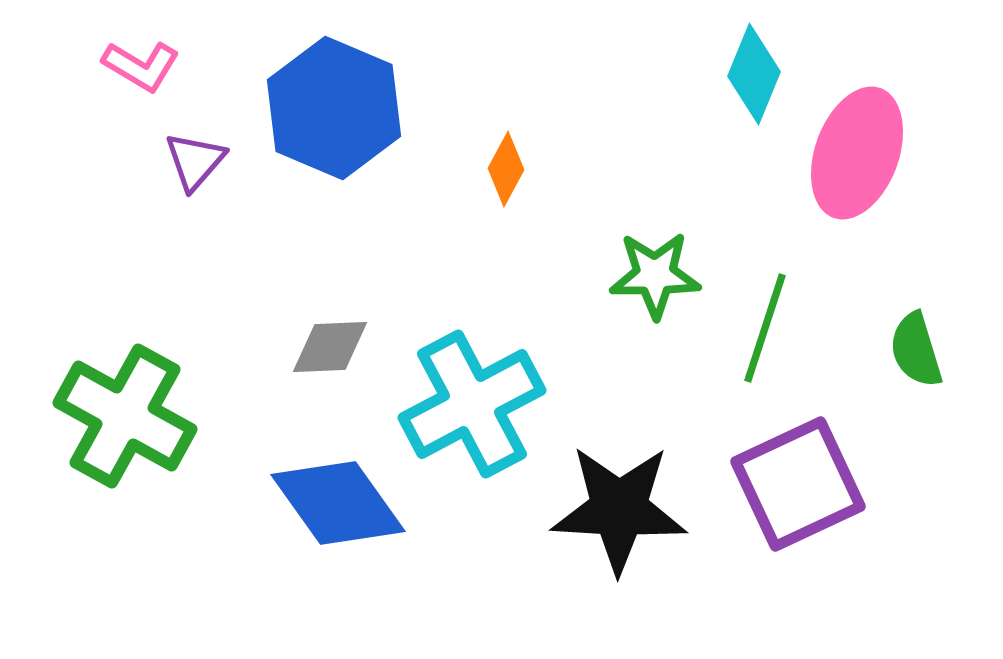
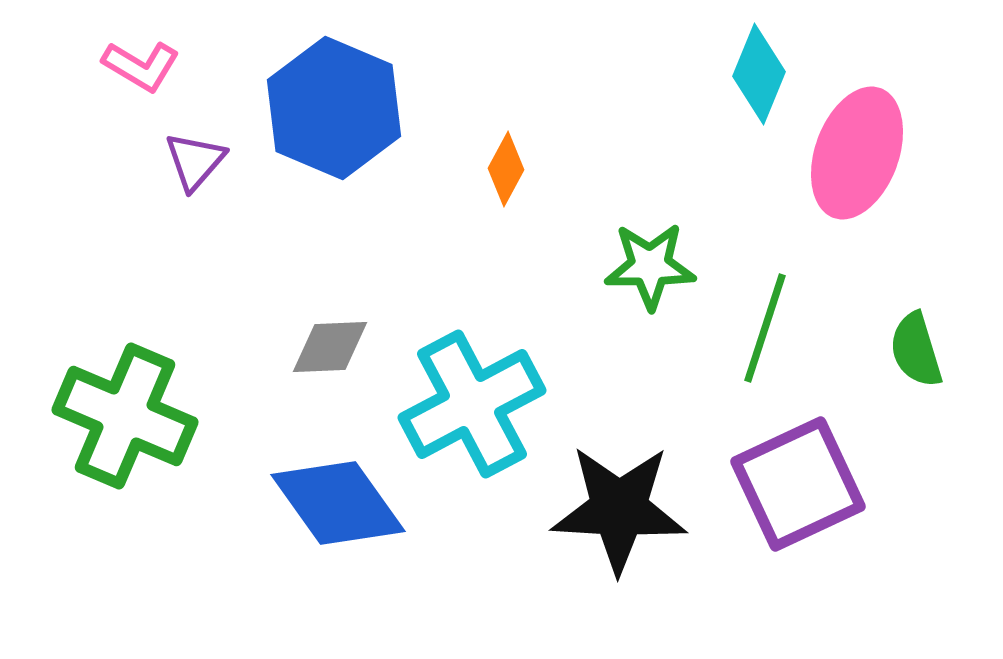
cyan diamond: moved 5 px right
green star: moved 5 px left, 9 px up
green cross: rotated 6 degrees counterclockwise
